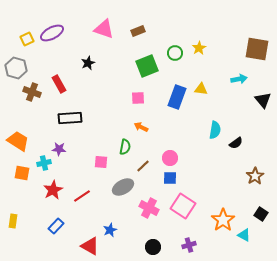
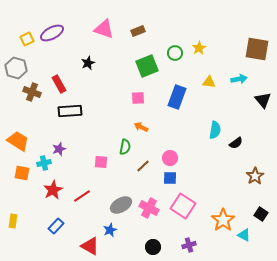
yellow triangle at (201, 89): moved 8 px right, 7 px up
black rectangle at (70, 118): moved 7 px up
purple star at (59, 149): rotated 24 degrees counterclockwise
gray ellipse at (123, 187): moved 2 px left, 18 px down
